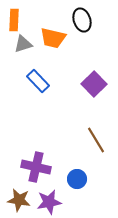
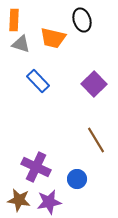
gray triangle: moved 2 px left; rotated 36 degrees clockwise
purple cross: rotated 12 degrees clockwise
